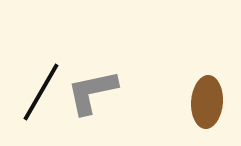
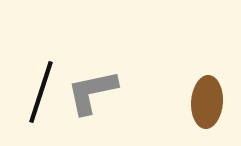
black line: rotated 12 degrees counterclockwise
